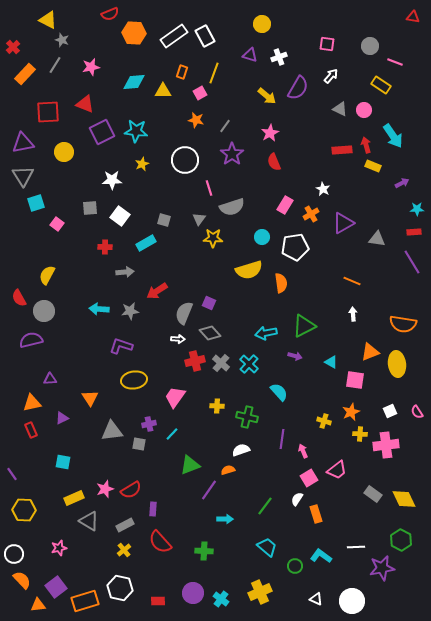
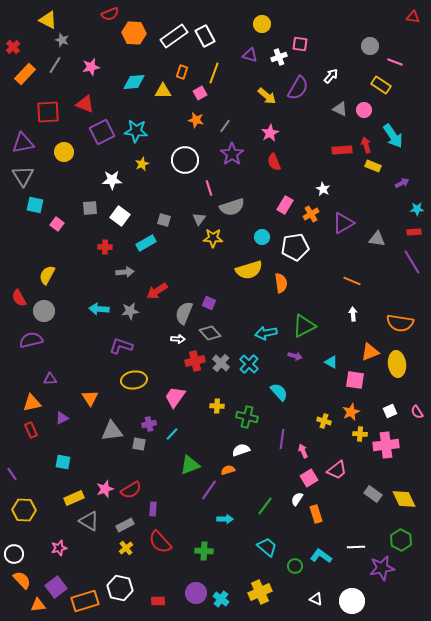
pink square at (327, 44): moved 27 px left
cyan square at (36, 203): moved 1 px left, 2 px down; rotated 30 degrees clockwise
orange semicircle at (403, 324): moved 3 px left, 1 px up
yellow cross at (124, 550): moved 2 px right, 2 px up
purple circle at (193, 593): moved 3 px right
